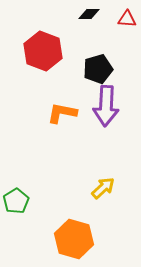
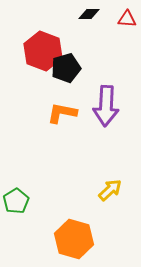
black pentagon: moved 32 px left, 1 px up
yellow arrow: moved 7 px right, 2 px down
